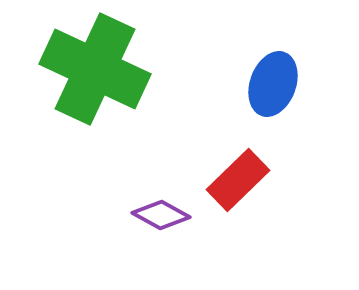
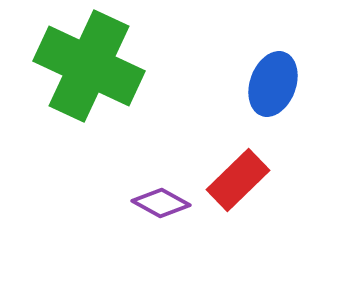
green cross: moved 6 px left, 3 px up
purple diamond: moved 12 px up
